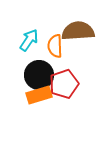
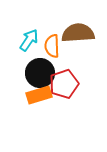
brown semicircle: moved 2 px down
orange semicircle: moved 3 px left
black circle: moved 1 px right, 2 px up
